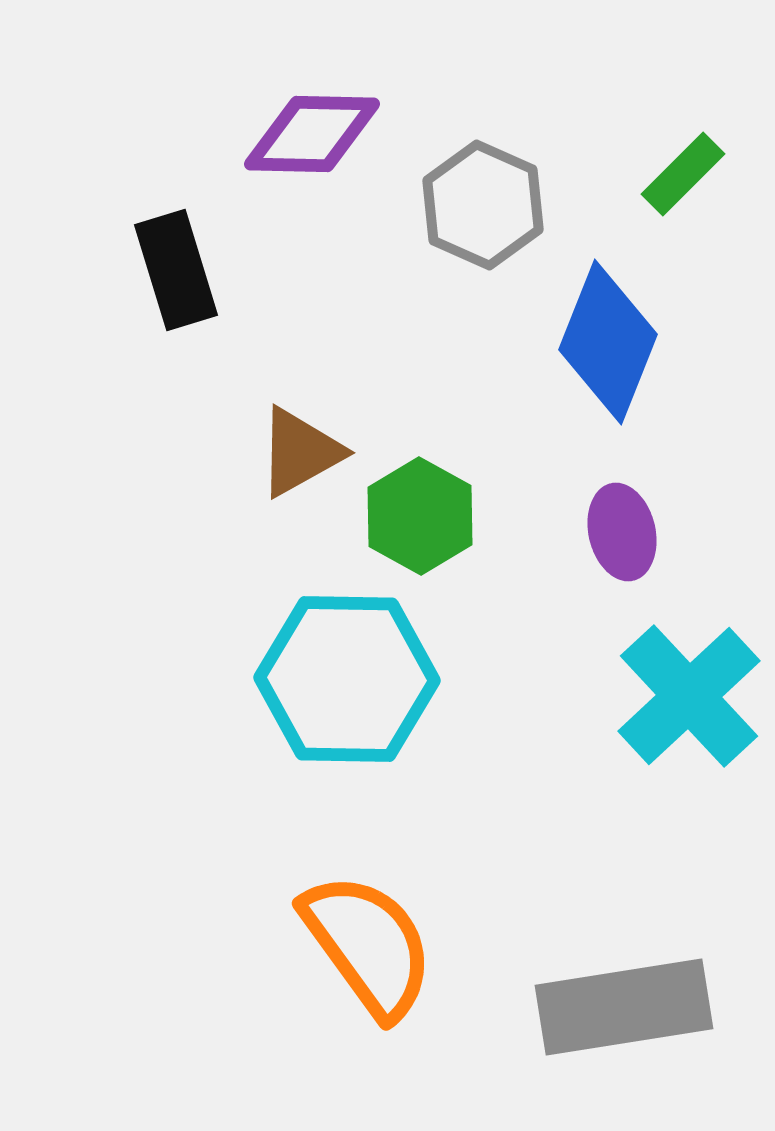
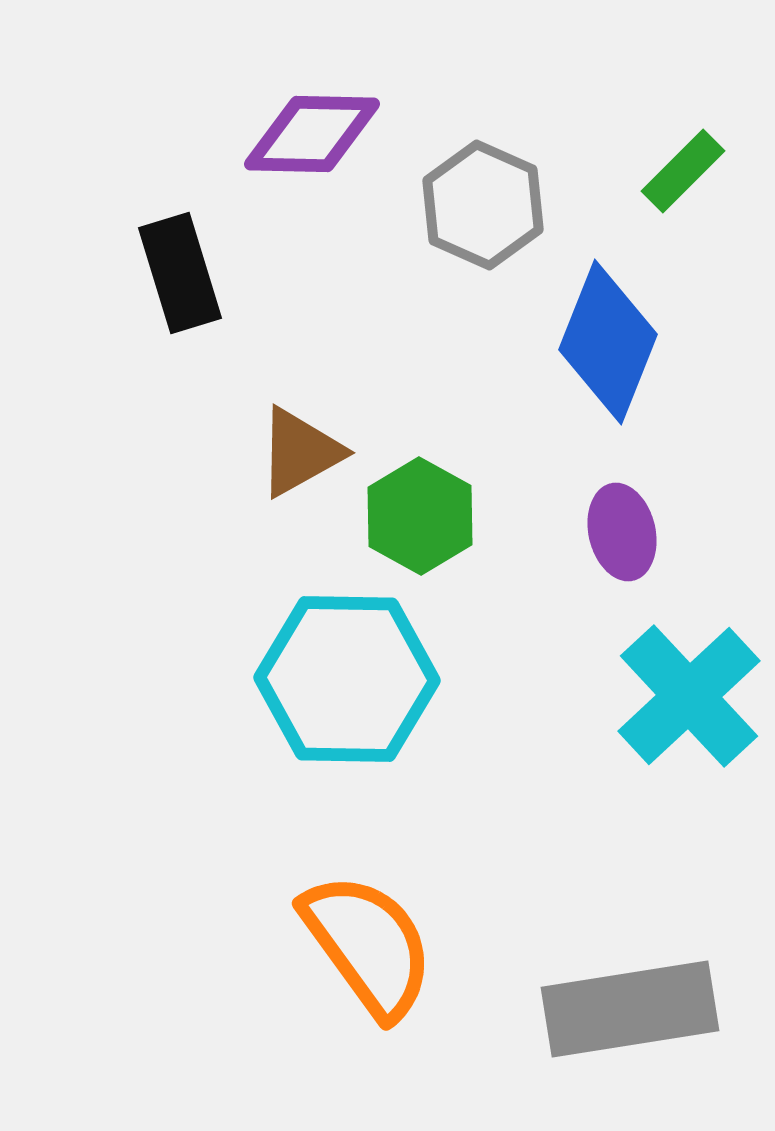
green rectangle: moved 3 px up
black rectangle: moved 4 px right, 3 px down
gray rectangle: moved 6 px right, 2 px down
